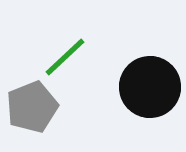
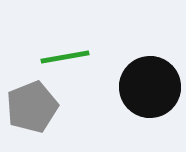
green line: rotated 33 degrees clockwise
